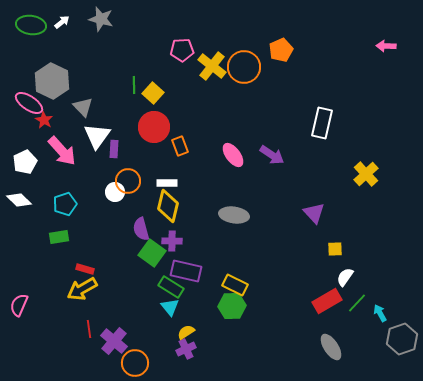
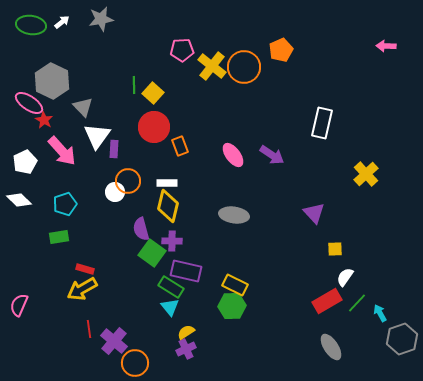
gray star at (101, 19): rotated 25 degrees counterclockwise
